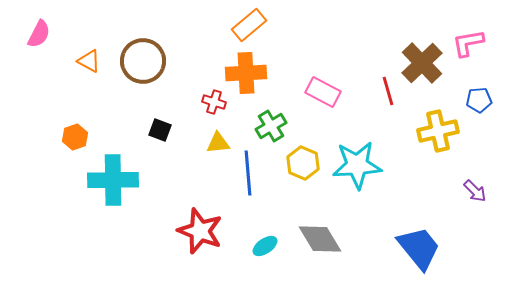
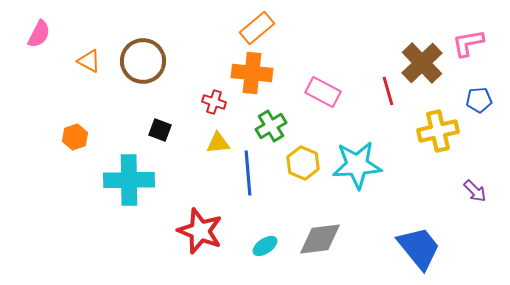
orange rectangle: moved 8 px right, 3 px down
orange cross: moved 6 px right; rotated 9 degrees clockwise
cyan cross: moved 16 px right
gray diamond: rotated 66 degrees counterclockwise
